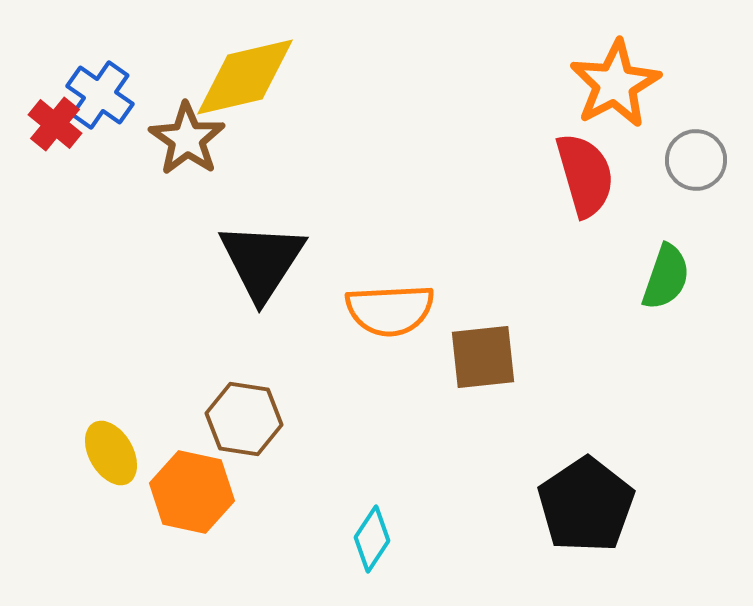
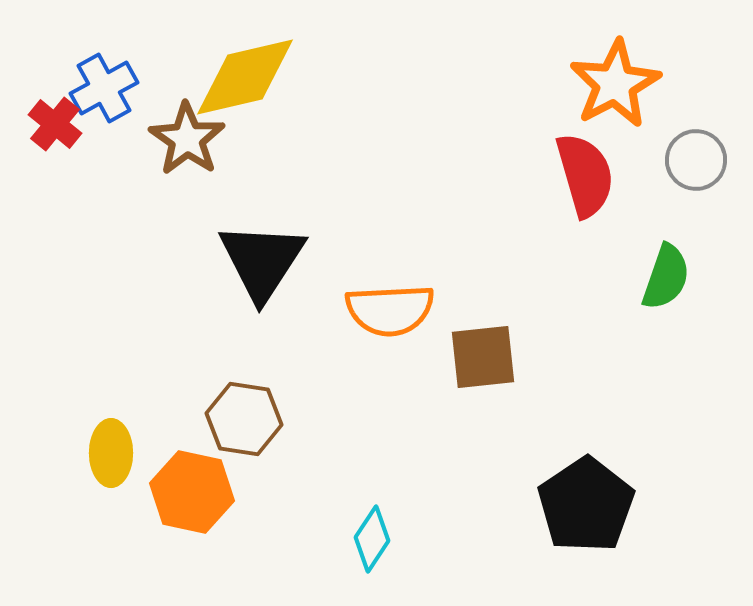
blue cross: moved 4 px right, 7 px up; rotated 26 degrees clockwise
yellow ellipse: rotated 30 degrees clockwise
